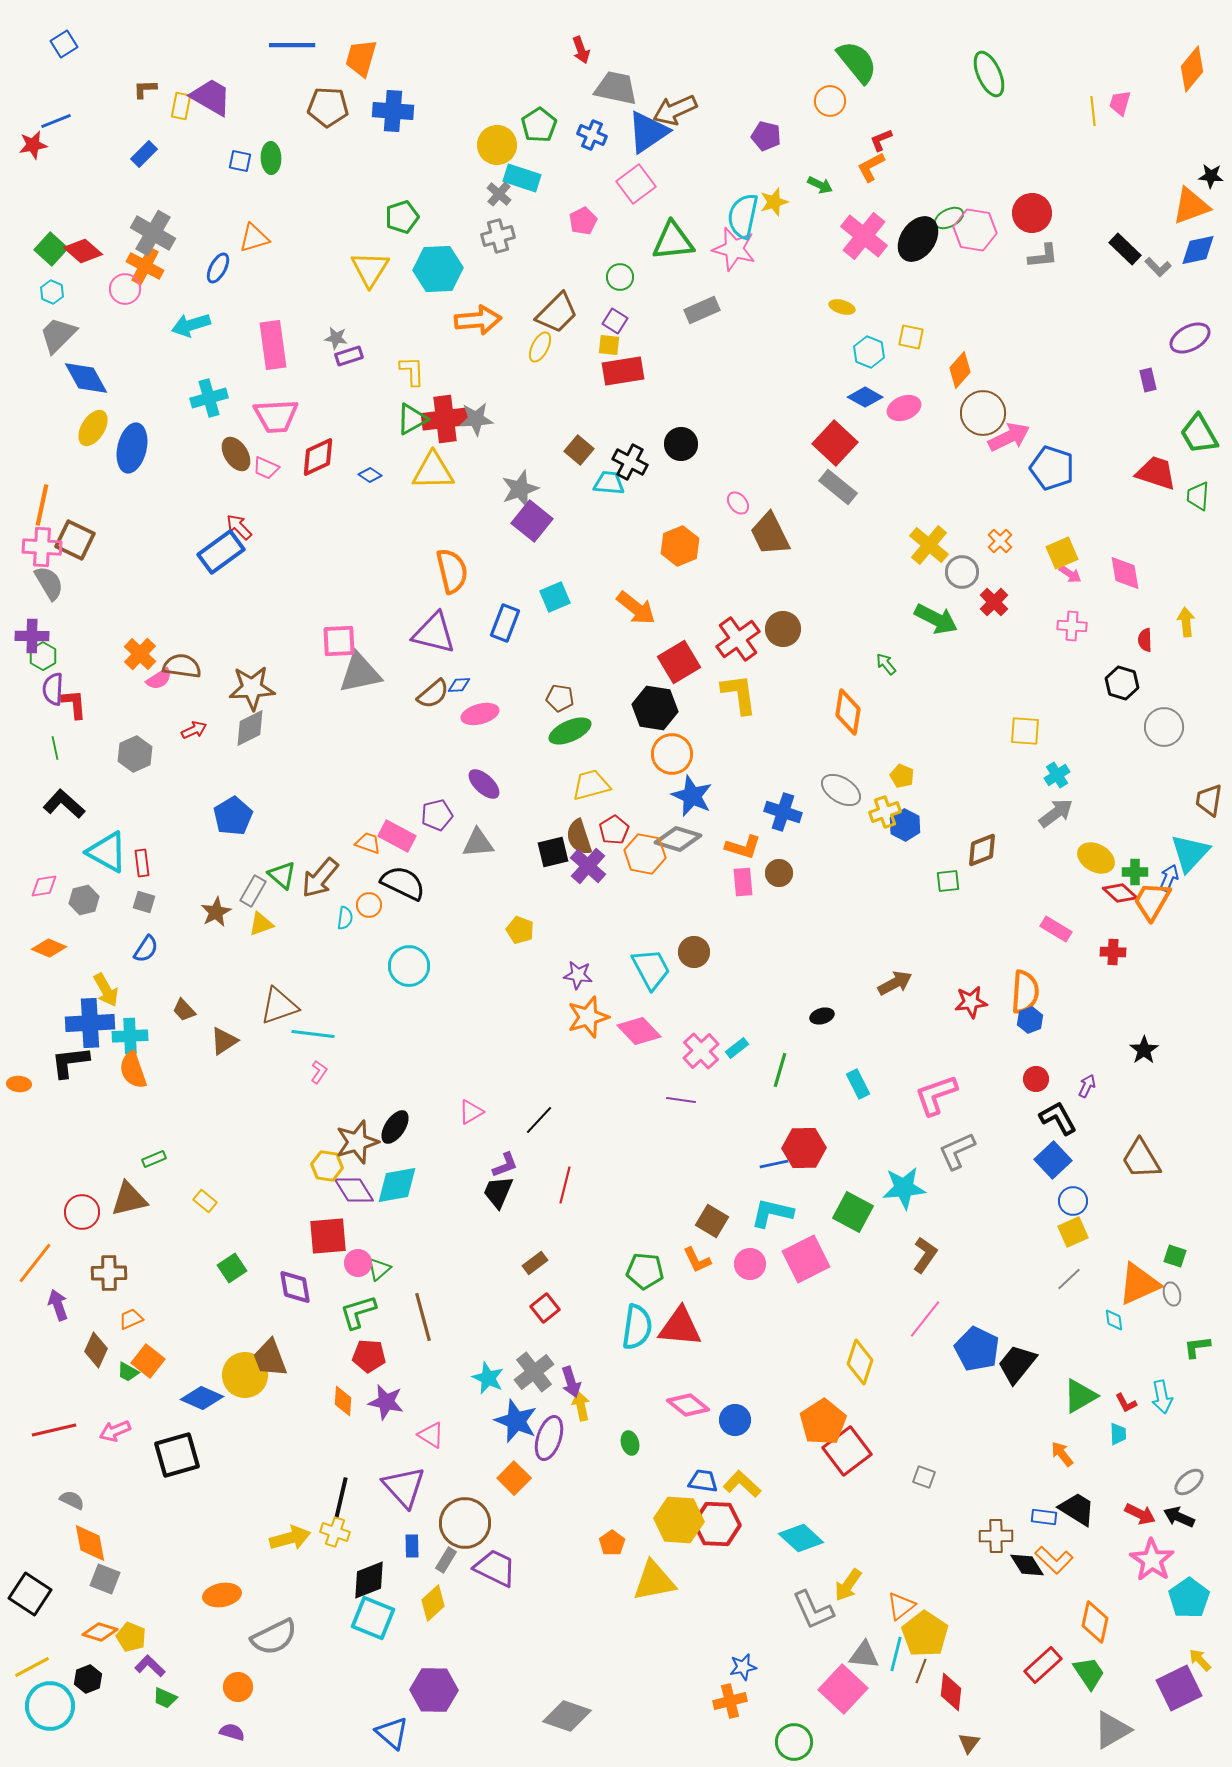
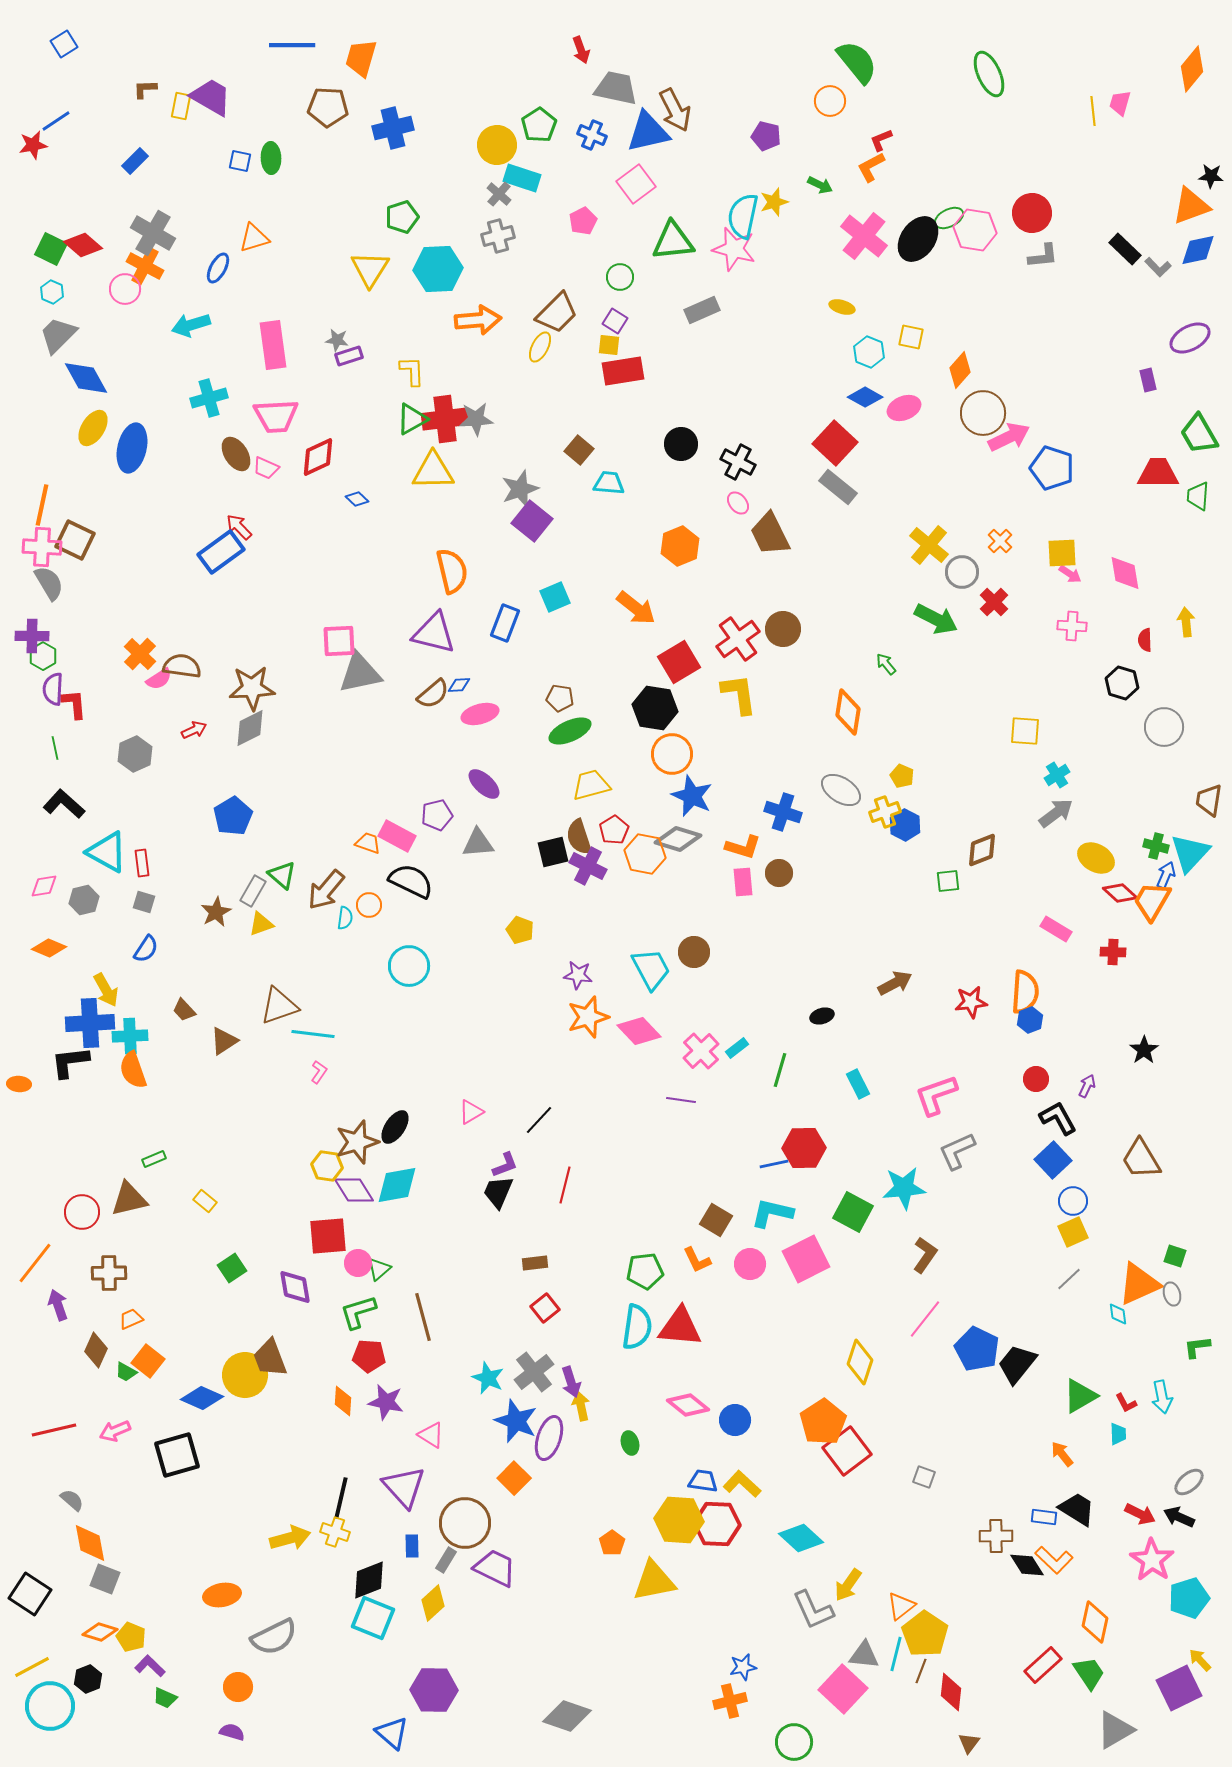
brown arrow at (675, 110): rotated 93 degrees counterclockwise
blue cross at (393, 111): moved 17 px down; rotated 18 degrees counterclockwise
blue line at (56, 121): rotated 12 degrees counterclockwise
blue triangle at (648, 132): rotated 21 degrees clockwise
blue rectangle at (144, 154): moved 9 px left, 7 px down
green square at (51, 249): rotated 16 degrees counterclockwise
red diamond at (83, 251): moved 6 px up
gray star at (336, 338): moved 1 px right, 2 px down
black cross at (630, 462): moved 108 px right
red trapezoid at (1156, 473): moved 2 px right; rotated 18 degrees counterclockwise
blue diamond at (370, 475): moved 13 px left, 24 px down; rotated 10 degrees clockwise
yellow square at (1062, 553): rotated 20 degrees clockwise
purple cross at (588, 866): rotated 15 degrees counterclockwise
green cross at (1135, 872): moved 21 px right, 26 px up; rotated 15 degrees clockwise
brown arrow at (320, 878): moved 6 px right, 12 px down
blue arrow at (1169, 878): moved 3 px left, 3 px up
black semicircle at (403, 883): moved 8 px right, 2 px up
brown square at (712, 1221): moved 4 px right, 1 px up
brown rectangle at (535, 1263): rotated 30 degrees clockwise
green pentagon at (645, 1271): rotated 12 degrees counterclockwise
cyan diamond at (1114, 1320): moved 4 px right, 6 px up
green trapezoid at (128, 1372): moved 2 px left
gray semicircle at (72, 1500): rotated 15 degrees clockwise
cyan pentagon at (1189, 1598): rotated 18 degrees clockwise
gray triangle at (1112, 1730): moved 3 px right
